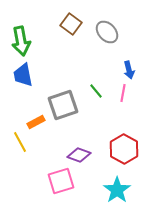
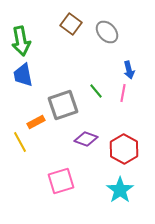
purple diamond: moved 7 px right, 16 px up
cyan star: moved 3 px right
